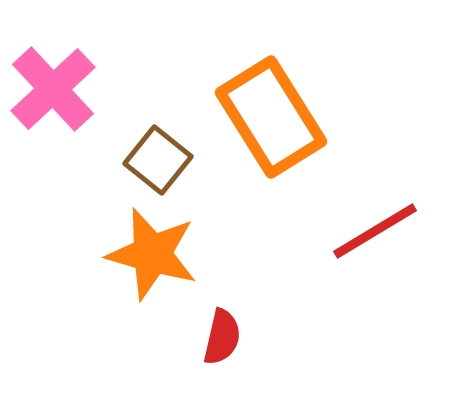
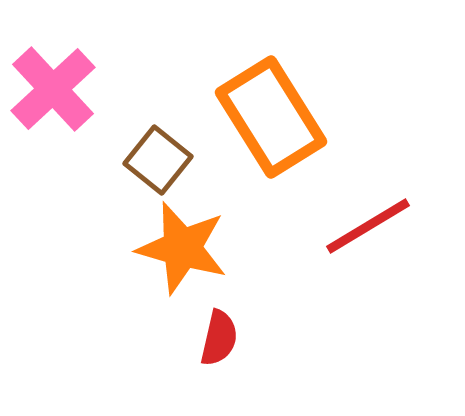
red line: moved 7 px left, 5 px up
orange star: moved 30 px right, 6 px up
red semicircle: moved 3 px left, 1 px down
